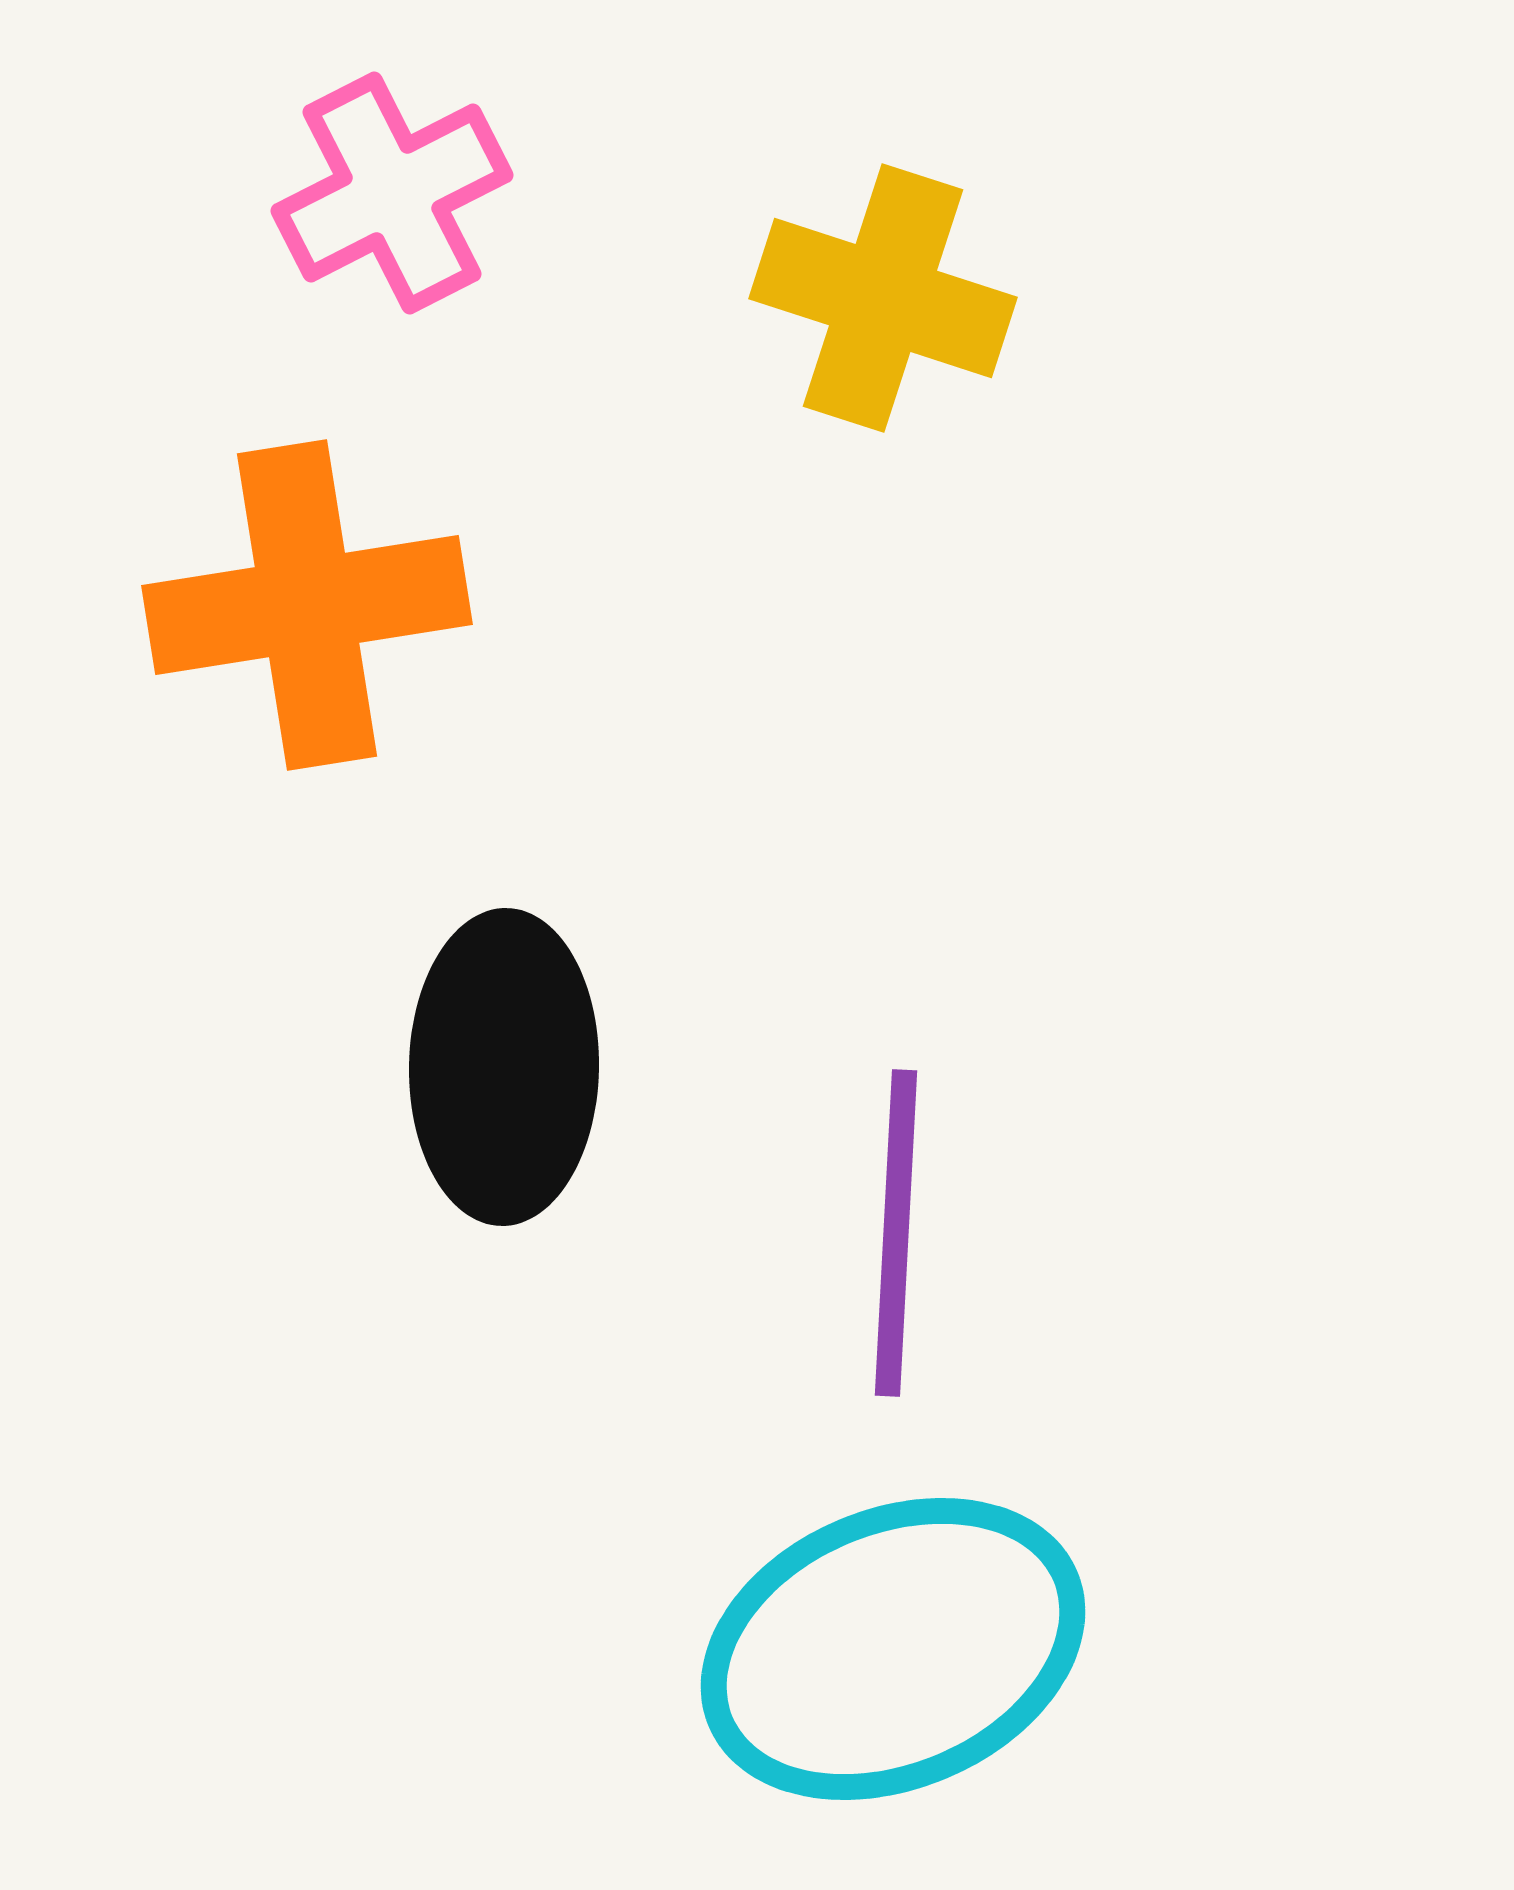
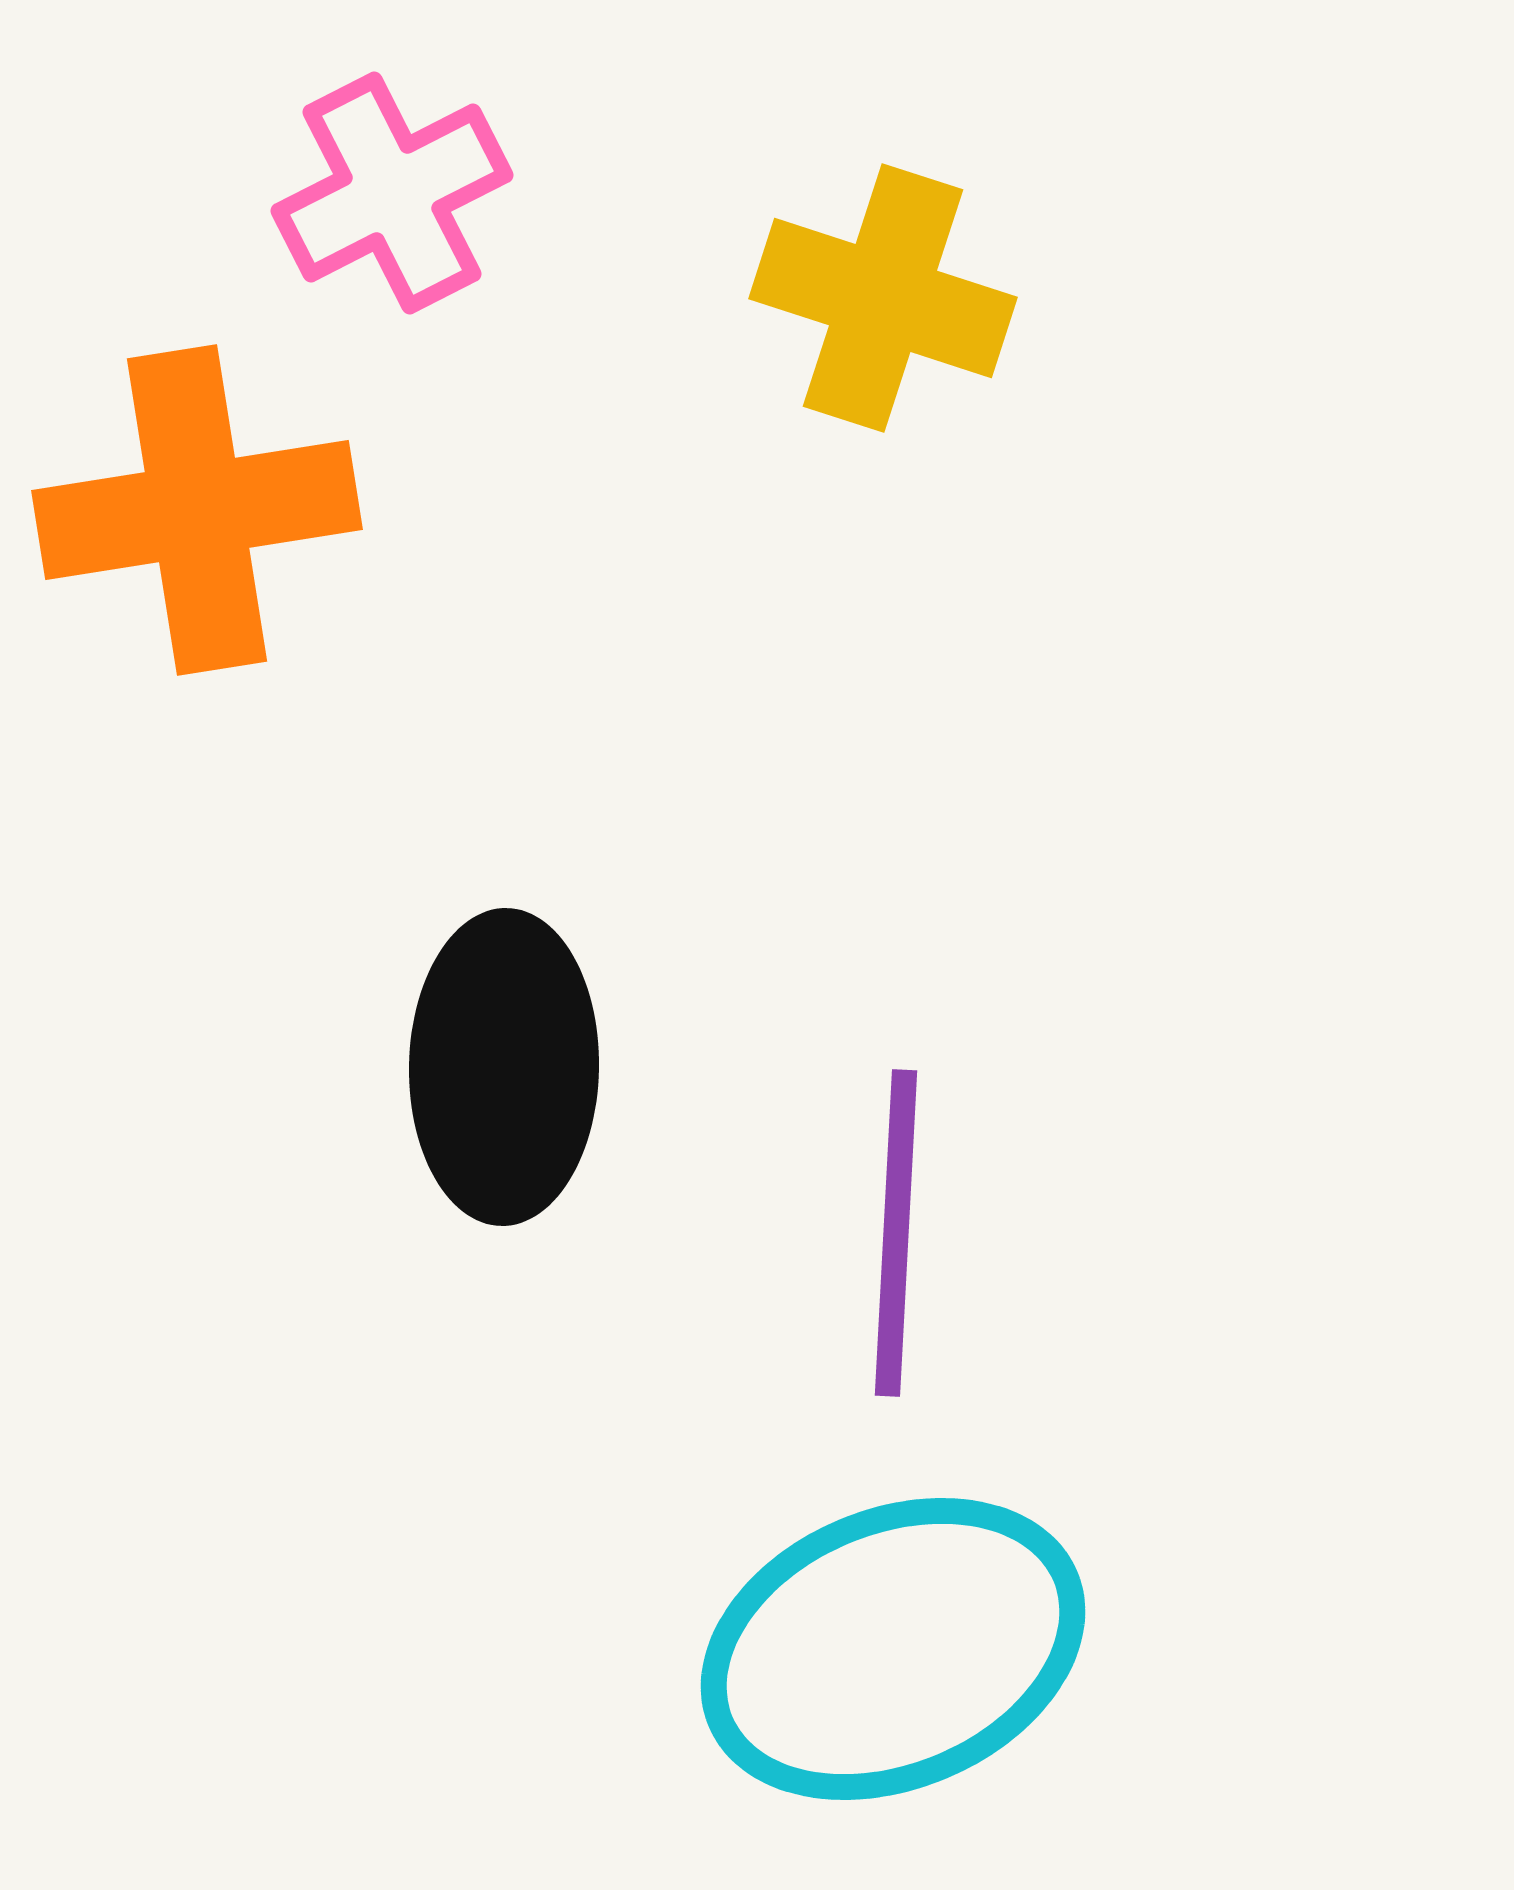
orange cross: moved 110 px left, 95 px up
